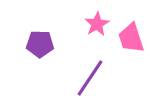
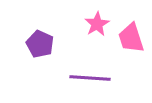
purple pentagon: rotated 24 degrees clockwise
purple line: rotated 60 degrees clockwise
